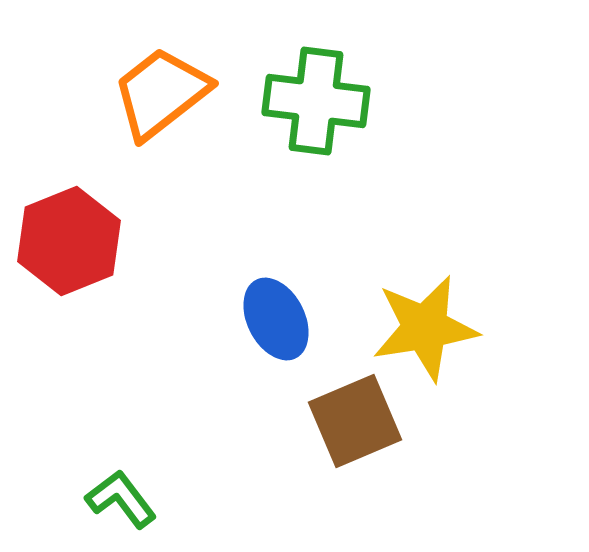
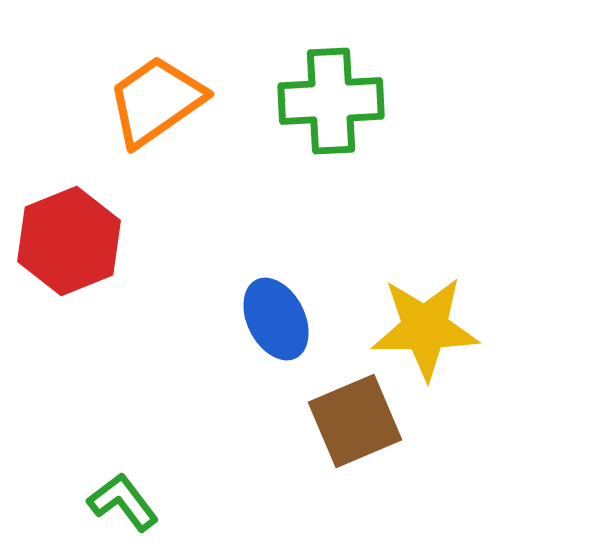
orange trapezoid: moved 5 px left, 8 px down; rotated 3 degrees clockwise
green cross: moved 15 px right; rotated 10 degrees counterclockwise
yellow star: rotated 8 degrees clockwise
green L-shape: moved 2 px right, 3 px down
